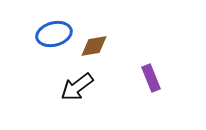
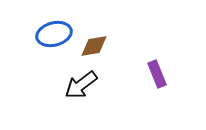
purple rectangle: moved 6 px right, 4 px up
black arrow: moved 4 px right, 2 px up
